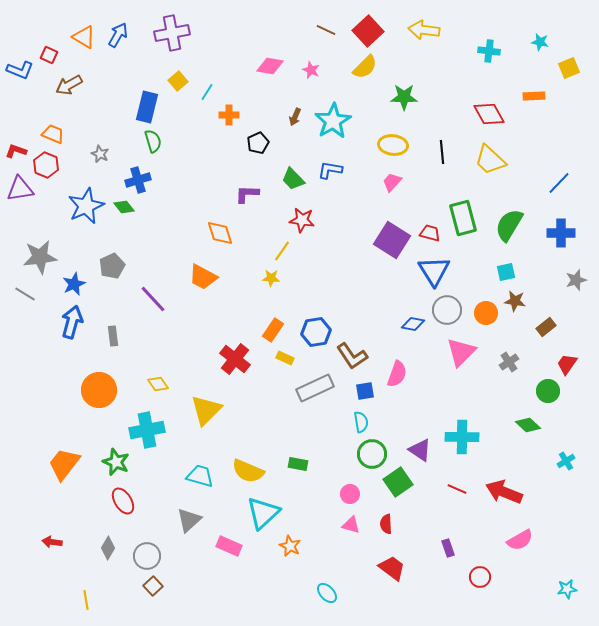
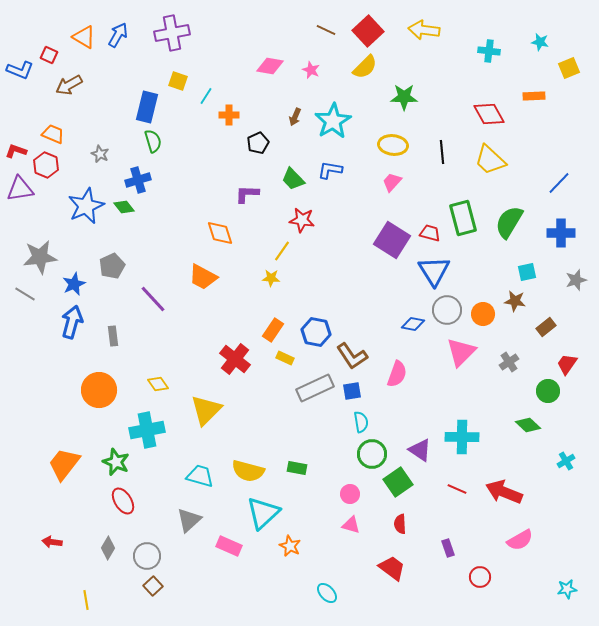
yellow square at (178, 81): rotated 30 degrees counterclockwise
cyan line at (207, 92): moved 1 px left, 4 px down
green semicircle at (509, 225): moved 3 px up
cyan square at (506, 272): moved 21 px right
orange circle at (486, 313): moved 3 px left, 1 px down
blue hexagon at (316, 332): rotated 20 degrees clockwise
blue square at (365, 391): moved 13 px left
green rectangle at (298, 464): moved 1 px left, 4 px down
yellow semicircle at (248, 471): rotated 8 degrees counterclockwise
red semicircle at (386, 524): moved 14 px right
